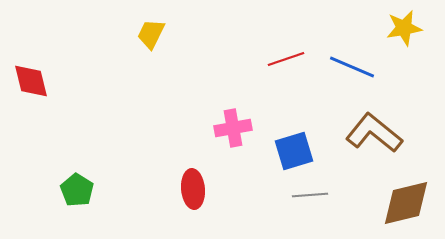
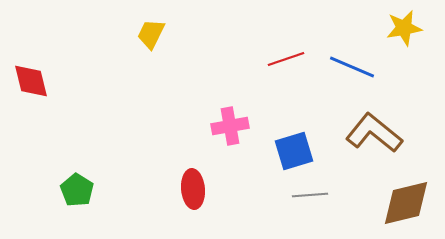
pink cross: moved 3 px left, 2 px up
